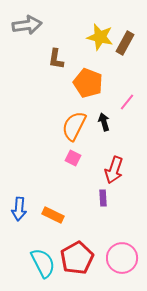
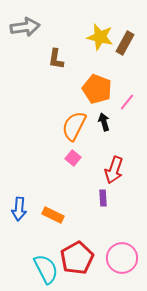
gray arrow: moved 2 px left, 2 px down
orange pentagon: moved 9 px right, 6 px down
pink square: rotated 14 degrees clockwise
cyan semicircle: moved 3 px right, 6 px down
